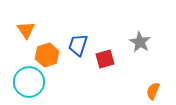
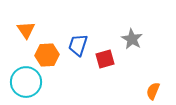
gray star: moved 8 px left, 3 px up
orange hexagon: rotated 15 degrees clockwise
cyan circle: moved 3 px left
